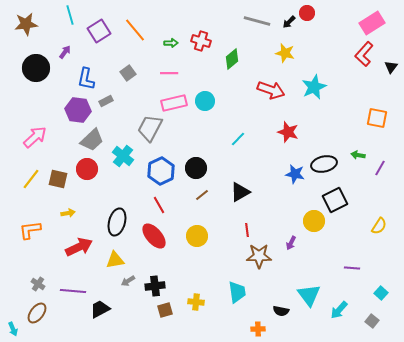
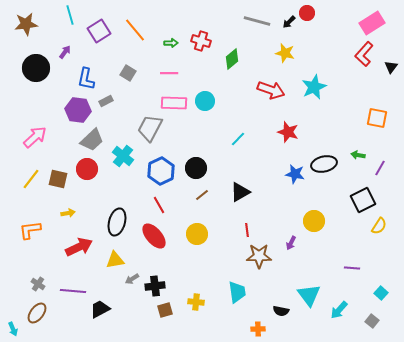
gray square at (128, 73): rotated 21 degrees counterclockwise
pink rectangle at (174, 103): rotated 15 degrees clockwise
black square at (335, 200): moved 28 px right
yellow circle at (197, 236): moved 2 px up
gray arrow at (128, 281): moved 4 px right, 2 px up
